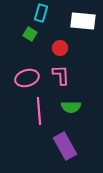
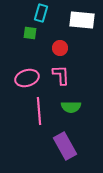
white rectangle: moved 1 px left, 1 px up
green square: moved 1 px up; rotated 24 degrees counterclockwise
